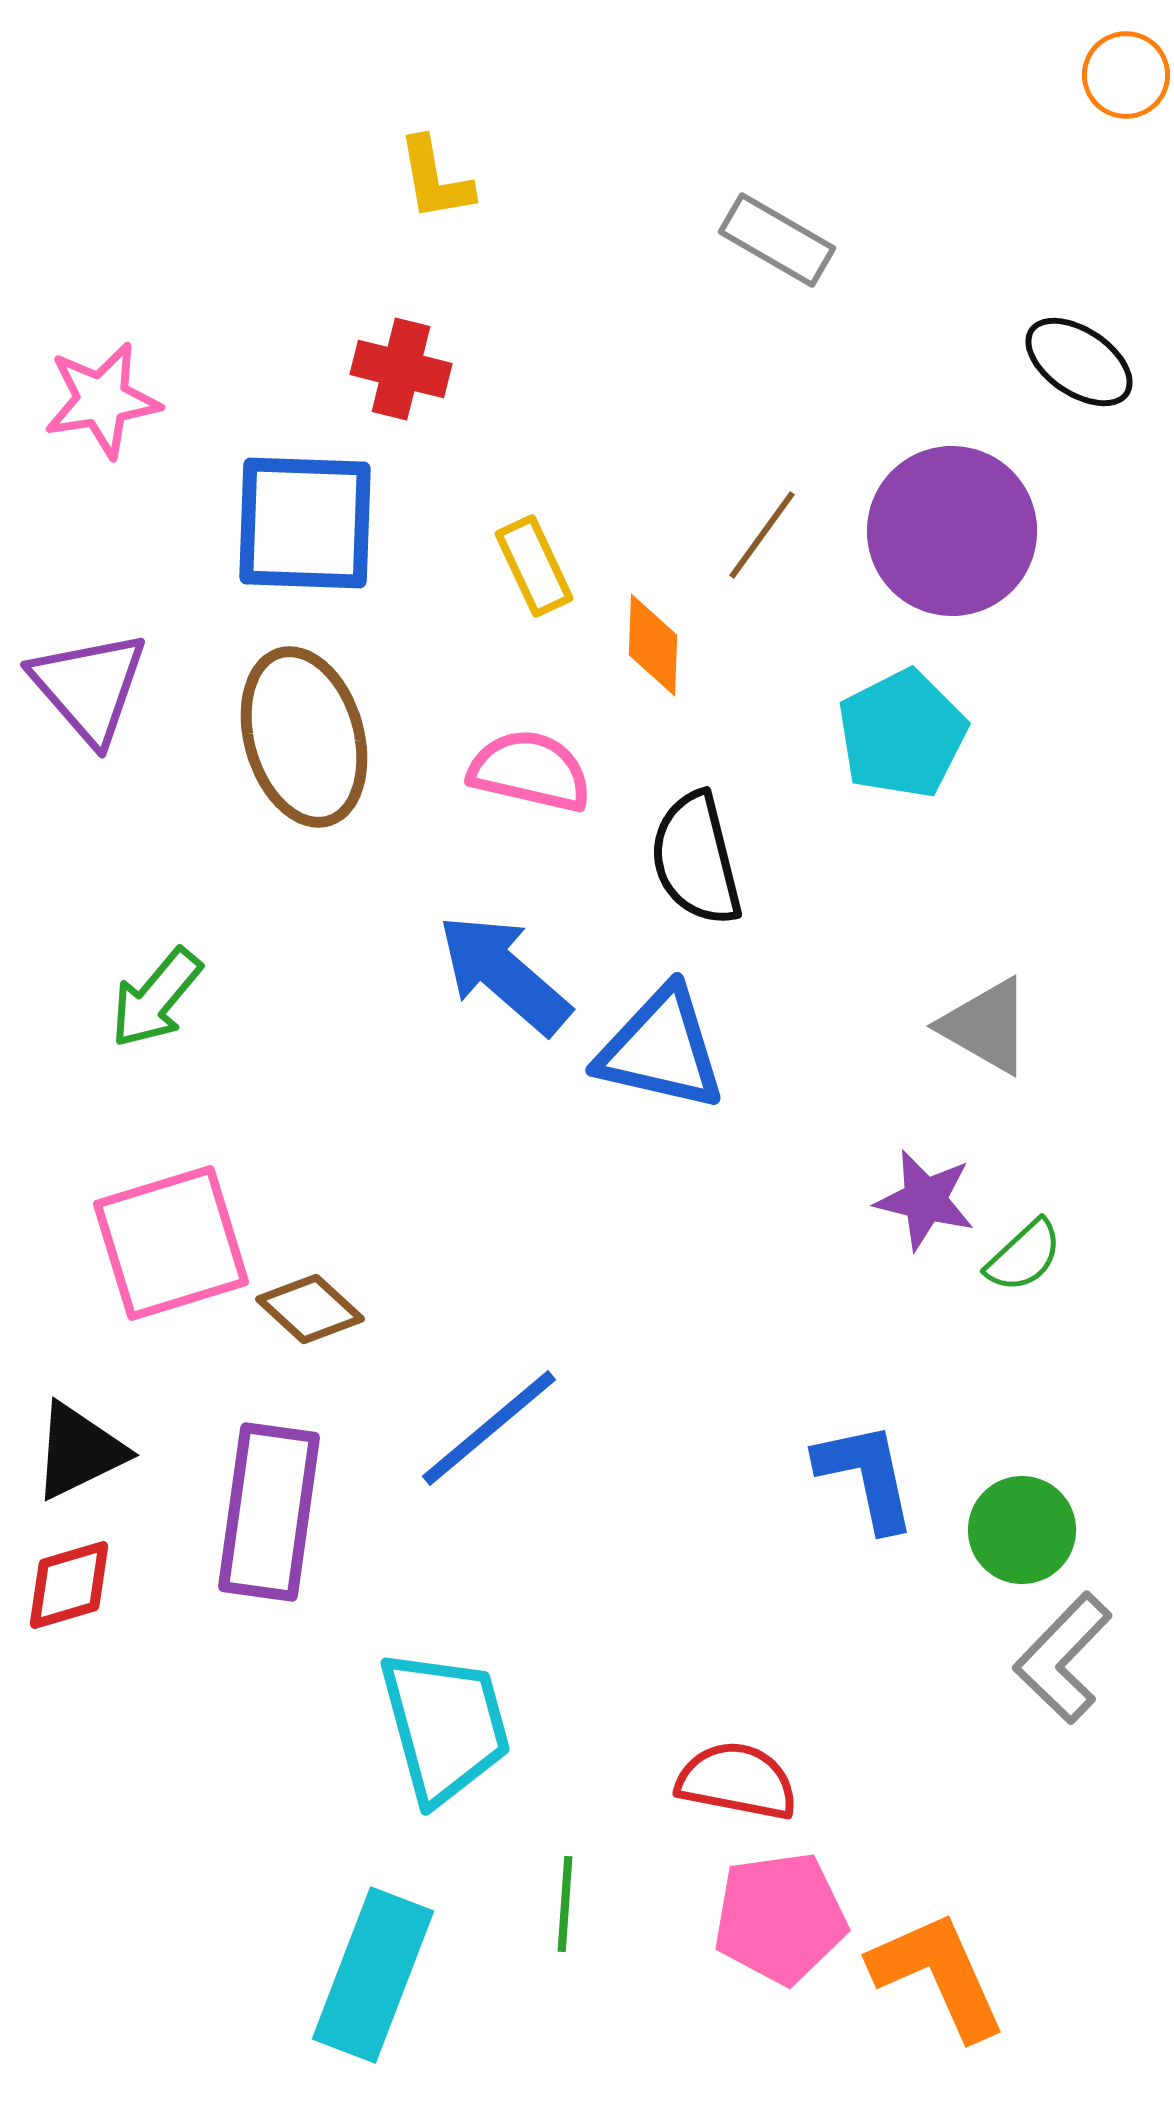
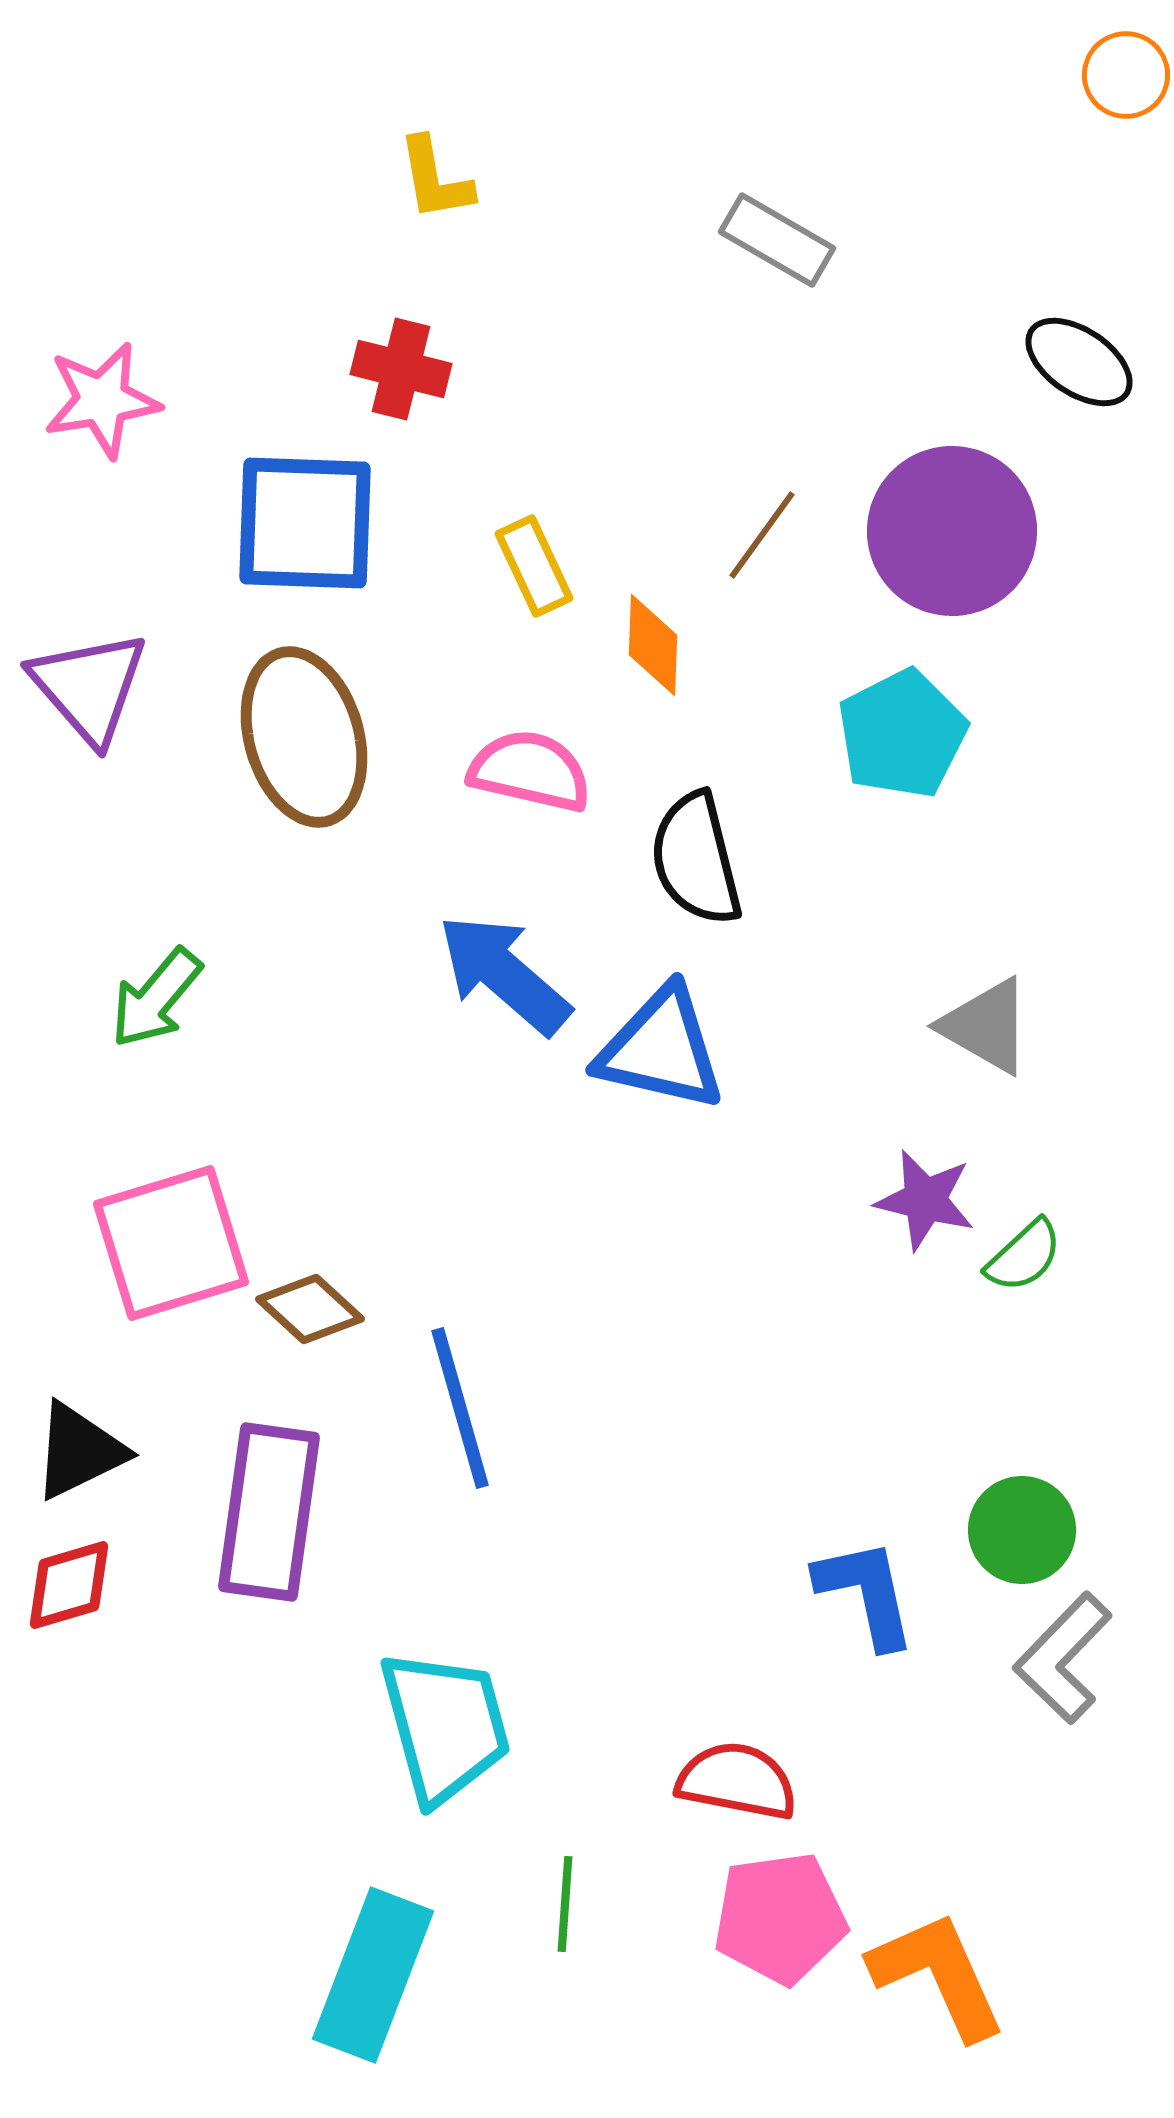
blue line: moved 29 px left, 20 px up; rotated 66 degrees counterclockwise
blue L-shape: moved 117 px down
